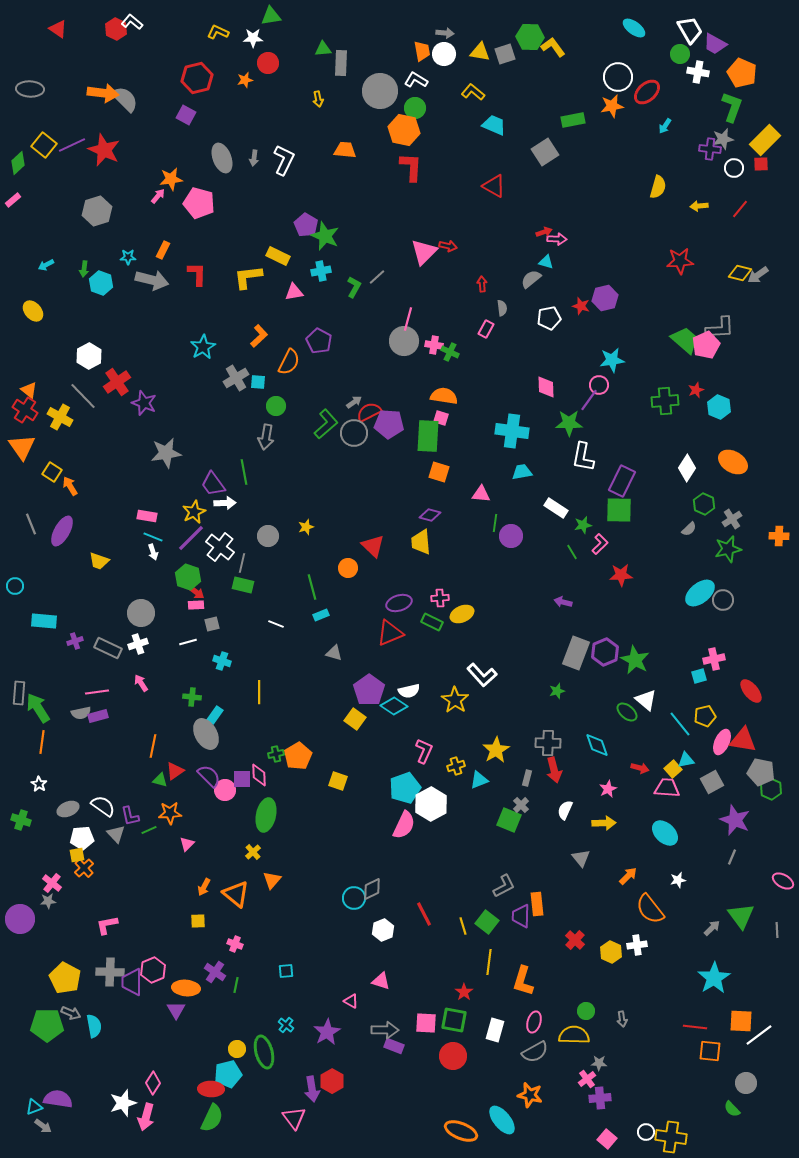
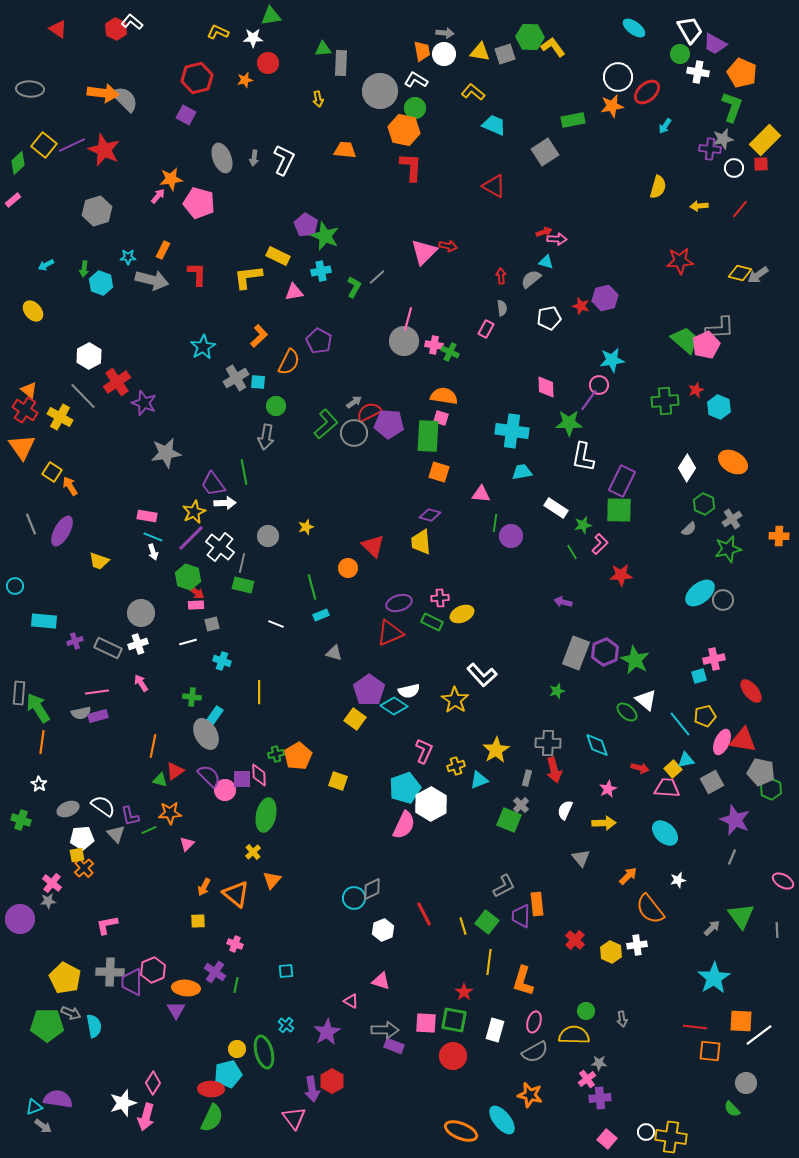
red arrow at (482, 284): moved 19 px right, 8 px up
